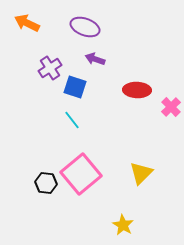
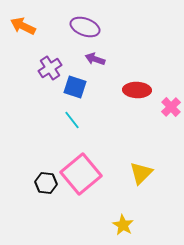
orange arrow: moved 4 px left, 3 px down
